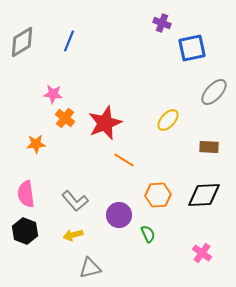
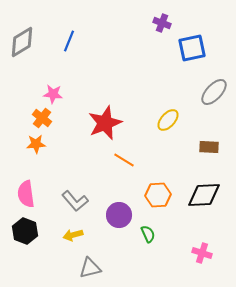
orange cross: moved 23 px left
pink cross: rotated 18 degrees counterclockwise
